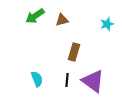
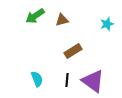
brown rectangle: moved 1 px left, 1 px up; rotated 42 degrees clockwise
